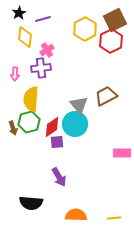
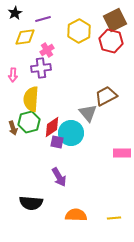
black star: moved 4 px left
yellow hexagon: moved 6 px left, 2 px down
yellow diamond: rotated 75 degrees clockwise
red hexagon: rotated 20 degrees counterclockwise
pink arrow: moved 2 px left, 1 px down
gray triangle: moved 9 px right, 8 px down
cyan circle: moved 4 px left, 9 px down
purple square: rotated 16 degrees clockwise
